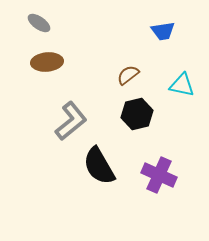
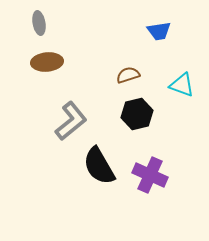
gray ellipse: rotated 45 degrees clockwise
blue trapezoid: moved 4 px left
brown semicircle: rotated 20 degrees clockwise
cyan triangle: rotated 8 degrees clockwise
purple cross: moved 9 px left
